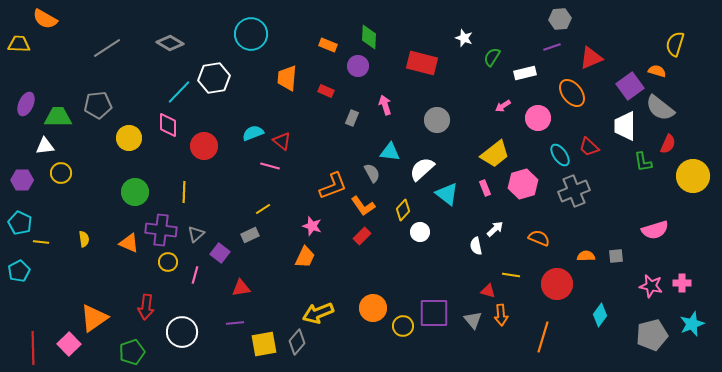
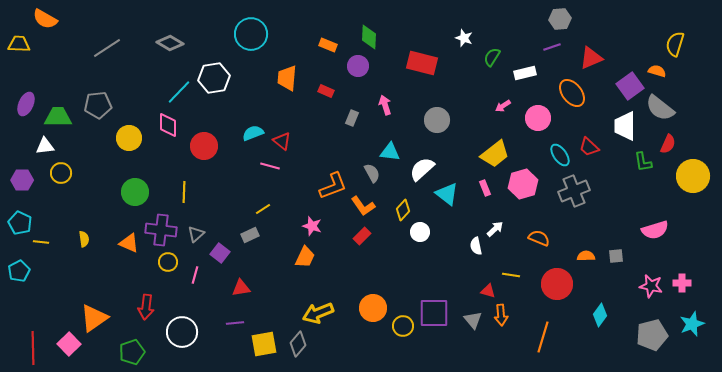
gray diamond at (297, 342): moved 1 px right, 2 px down
